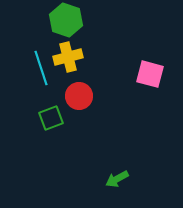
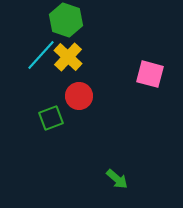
yellow cross: rotated 32 degrees counterclockwise
cyan line: moved 13 px up; rotated 60 degrees clockwise
green arrow: rotated 110 degrees counterclockwise
